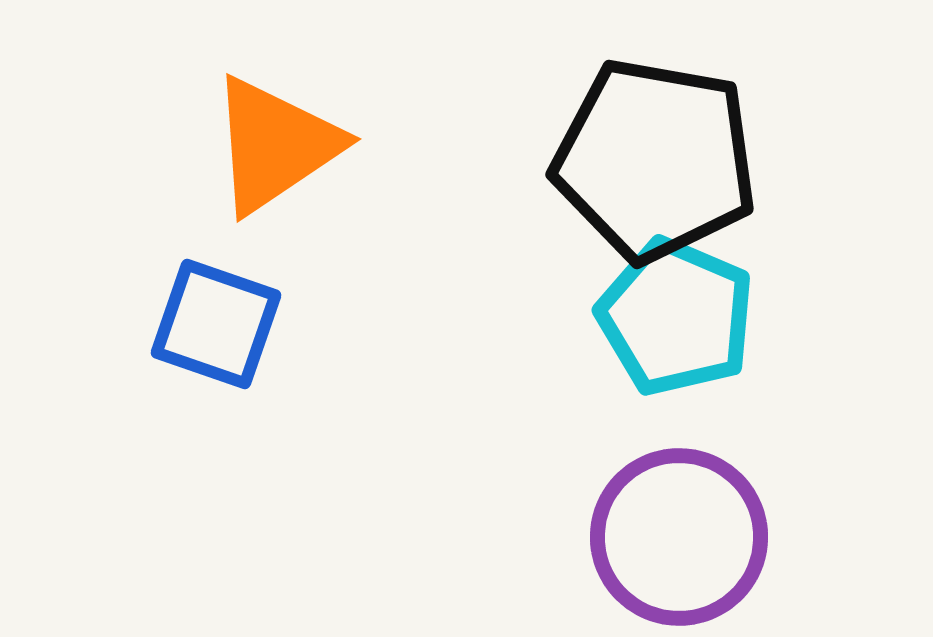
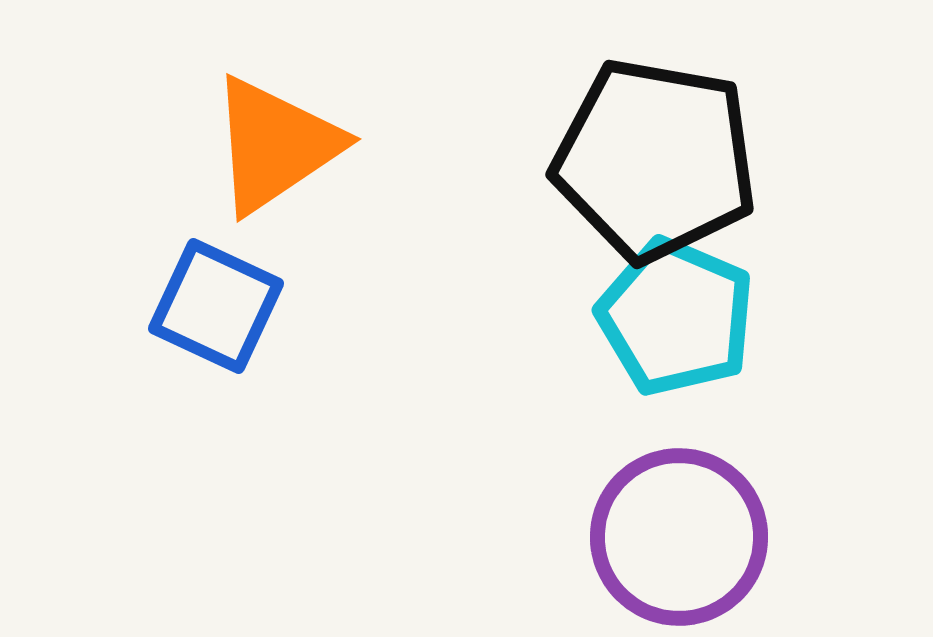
blue square: moved 18 px up; rotated 6 degrees clockwise
